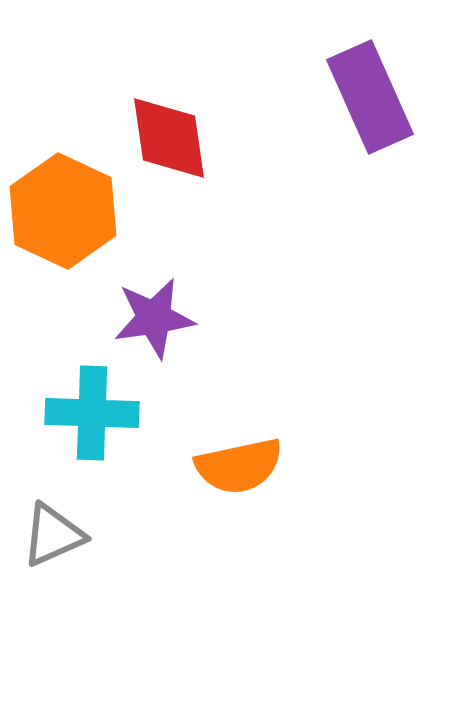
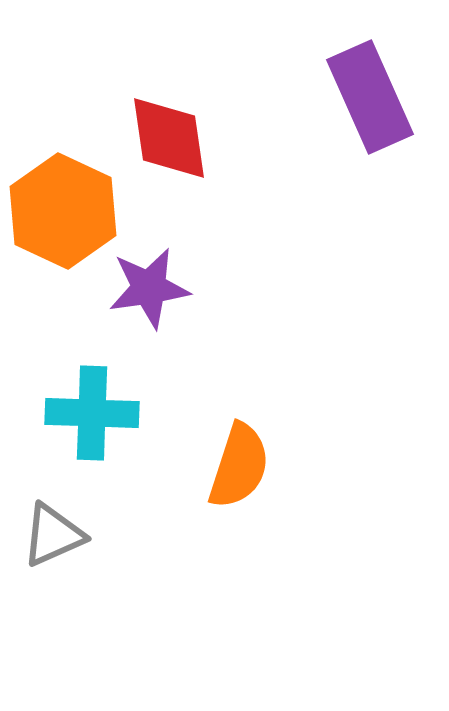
purple star: moved 5 px left, 30 px up
orange semicircle: rotated 60 degrees counterclockwise
